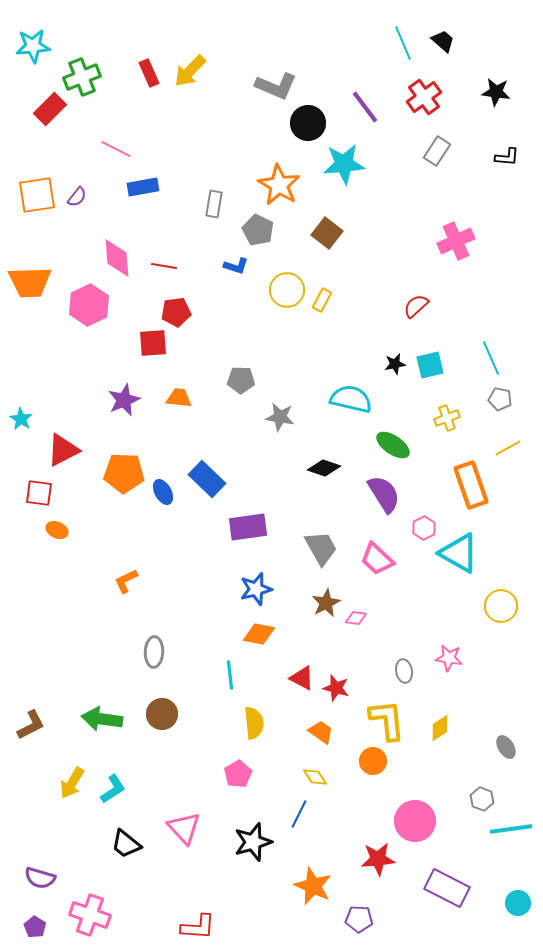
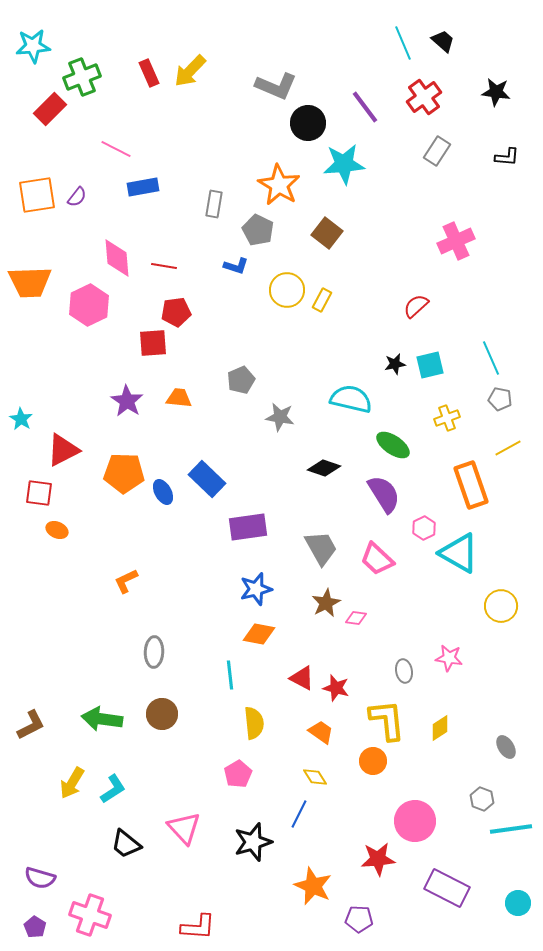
gray pentagon at (241, 380): rotated 24 degrees counterclockwise
purple star at (124, 400): moved 3 px right, 1 px down; rotated 16 degrees counterclockwise
